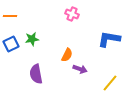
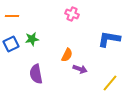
orange line: moved 2 px right
